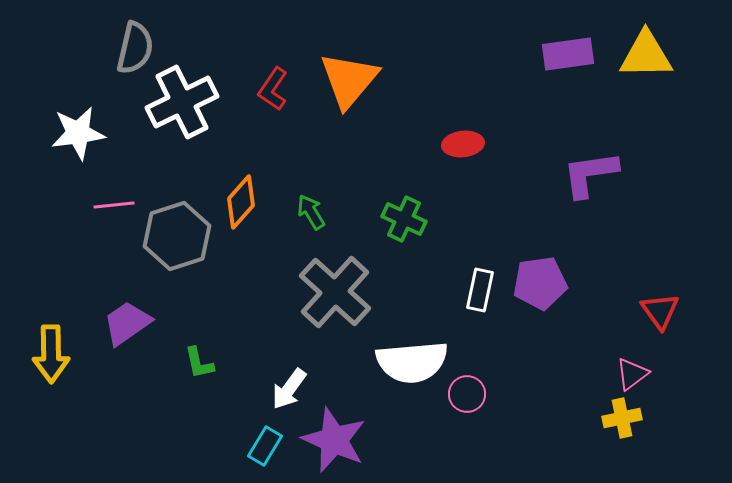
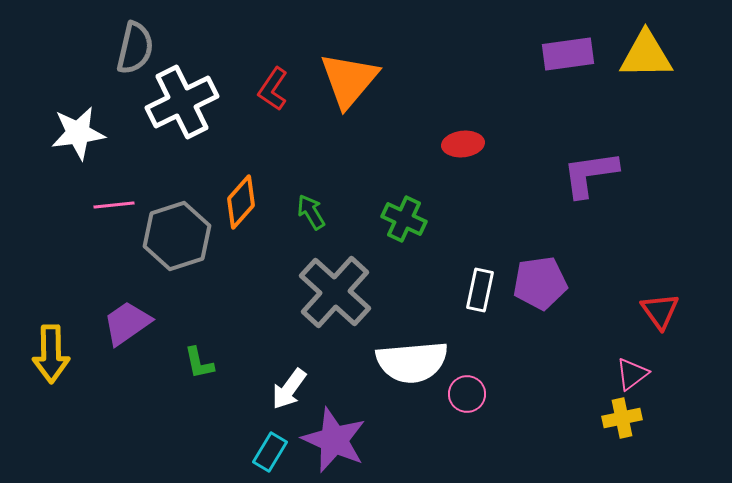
cyan rectangle: moved 5 px right, 6 px down
